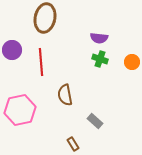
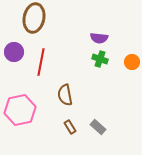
brown ellipse: moved 11 px left
purple circle: moved 2 px right, 2 px down
red line: rotated 16 degrees clockwise
gray rectangle: moved 3 px right, 6 px down
brown rectangle: moved 3 px left, 17 px up
